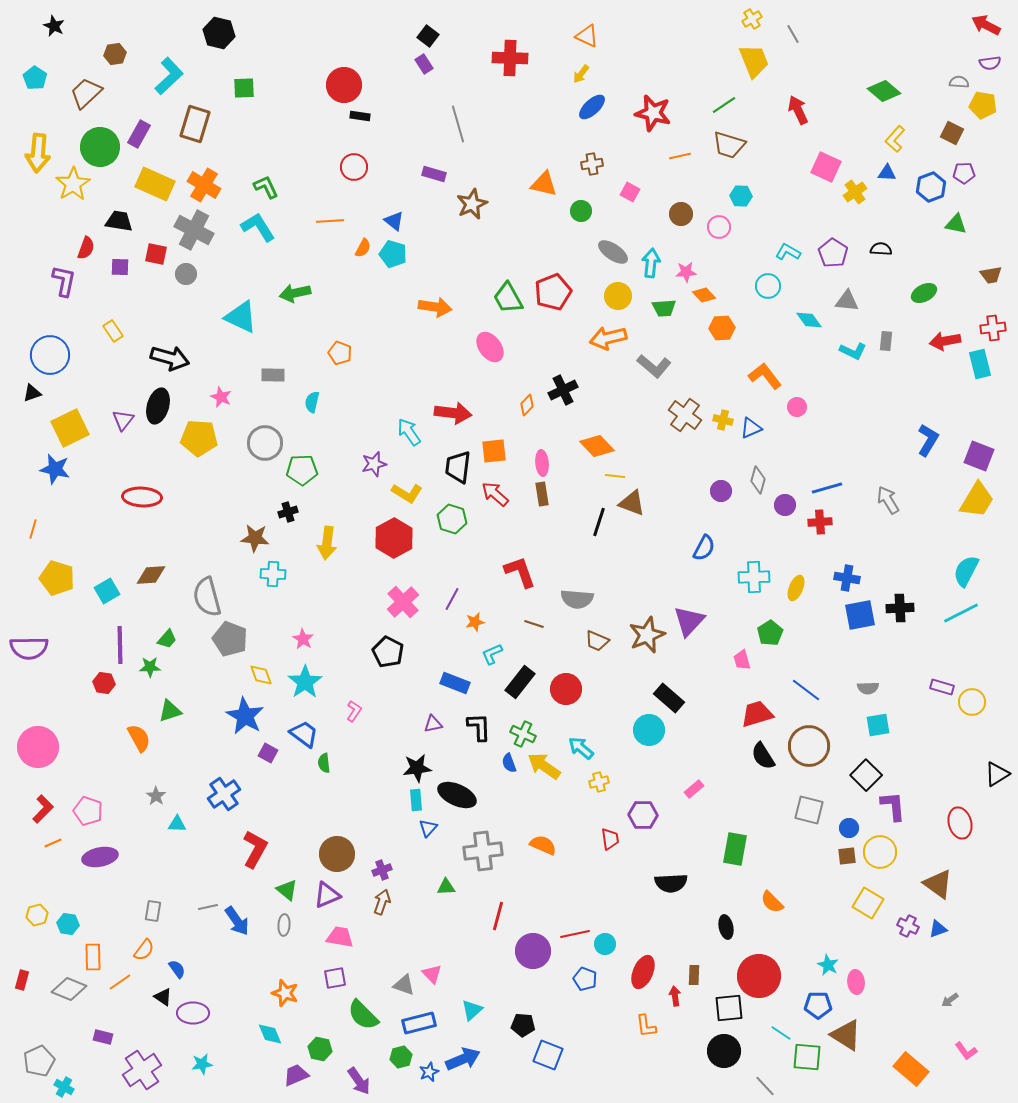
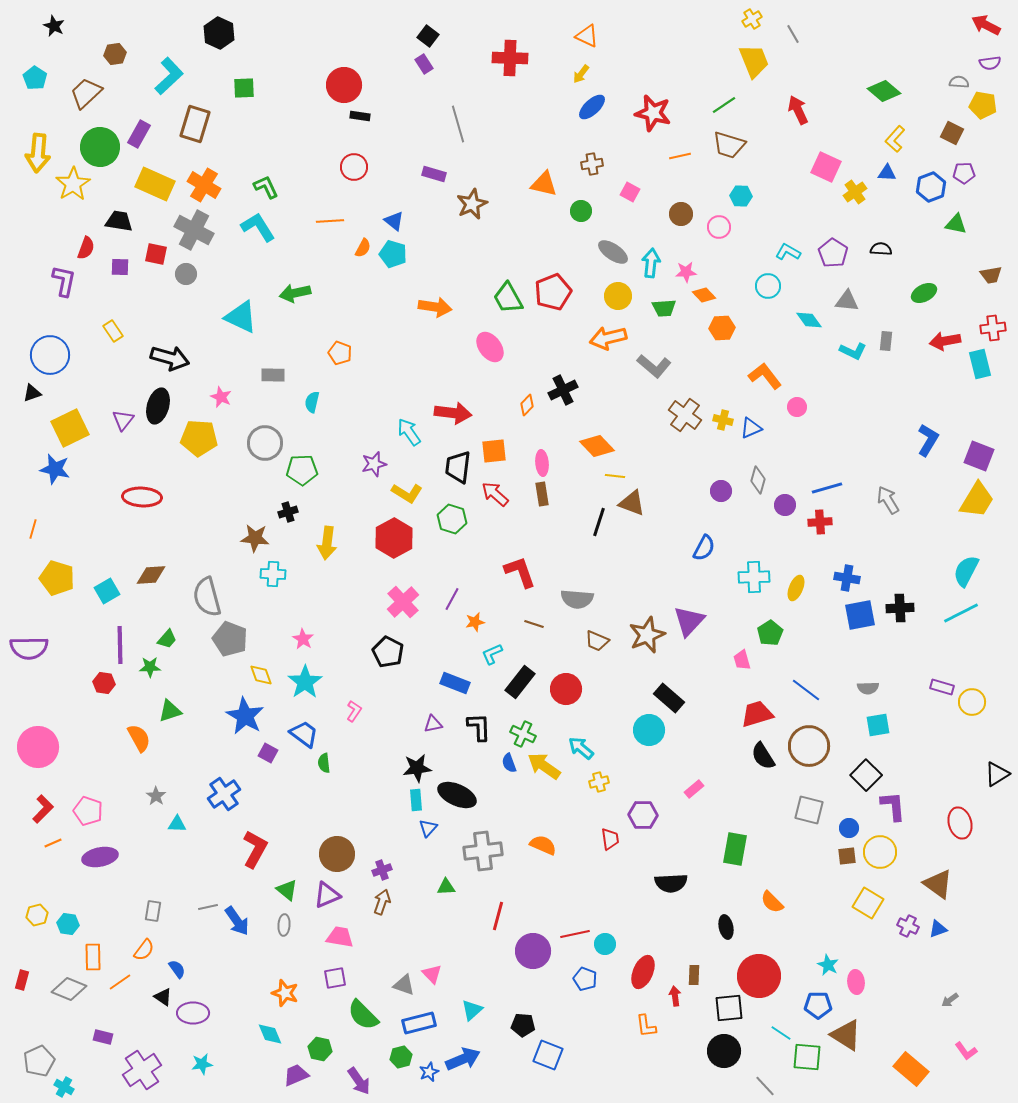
black hexagon at (219, 33): rotated 12 degrees clockwise
